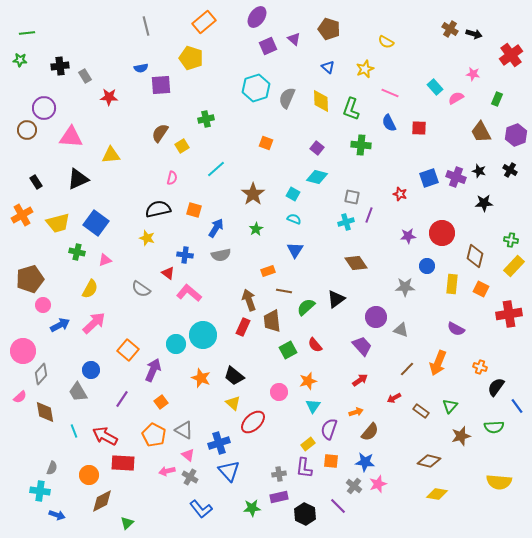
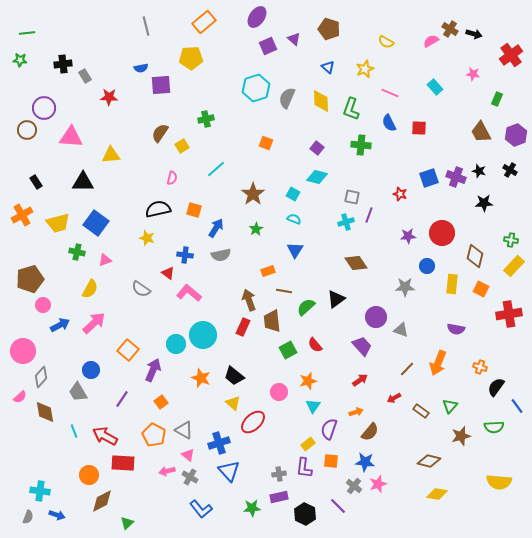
yellow pentagon at (191, 58): rotated 20 degrees counterclockwise
black cross at (60, 66): moved 3 px right, 2 px up
pink semicircle at (456, 98): moved 25 px left, 57 px up
black triangle at (78, 179): moved 5 px right, 3 px down; rotated 25 degrees clockwise
purple semicircle at (456, 329): rotated 18 degrees counterclockwise
gray diamond at (41, 374): moved 3 px down
gray semicircle at (52, 468): moved 24 px left, 49 px down
